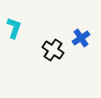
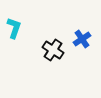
blue cross: moved 1 px right, 1 px down
